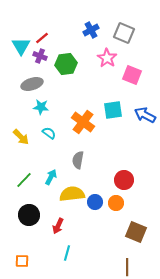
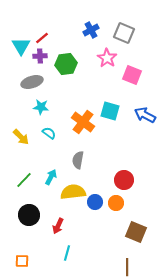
purple cross: rotated 24 degrees counterclockwise
gray ellipse: moved 2 px up
cyan square: moved 3 px left, 1 px down; rotated 24 degrees clockwise
yellow semicircle: moved 1 px right, 2 px up
